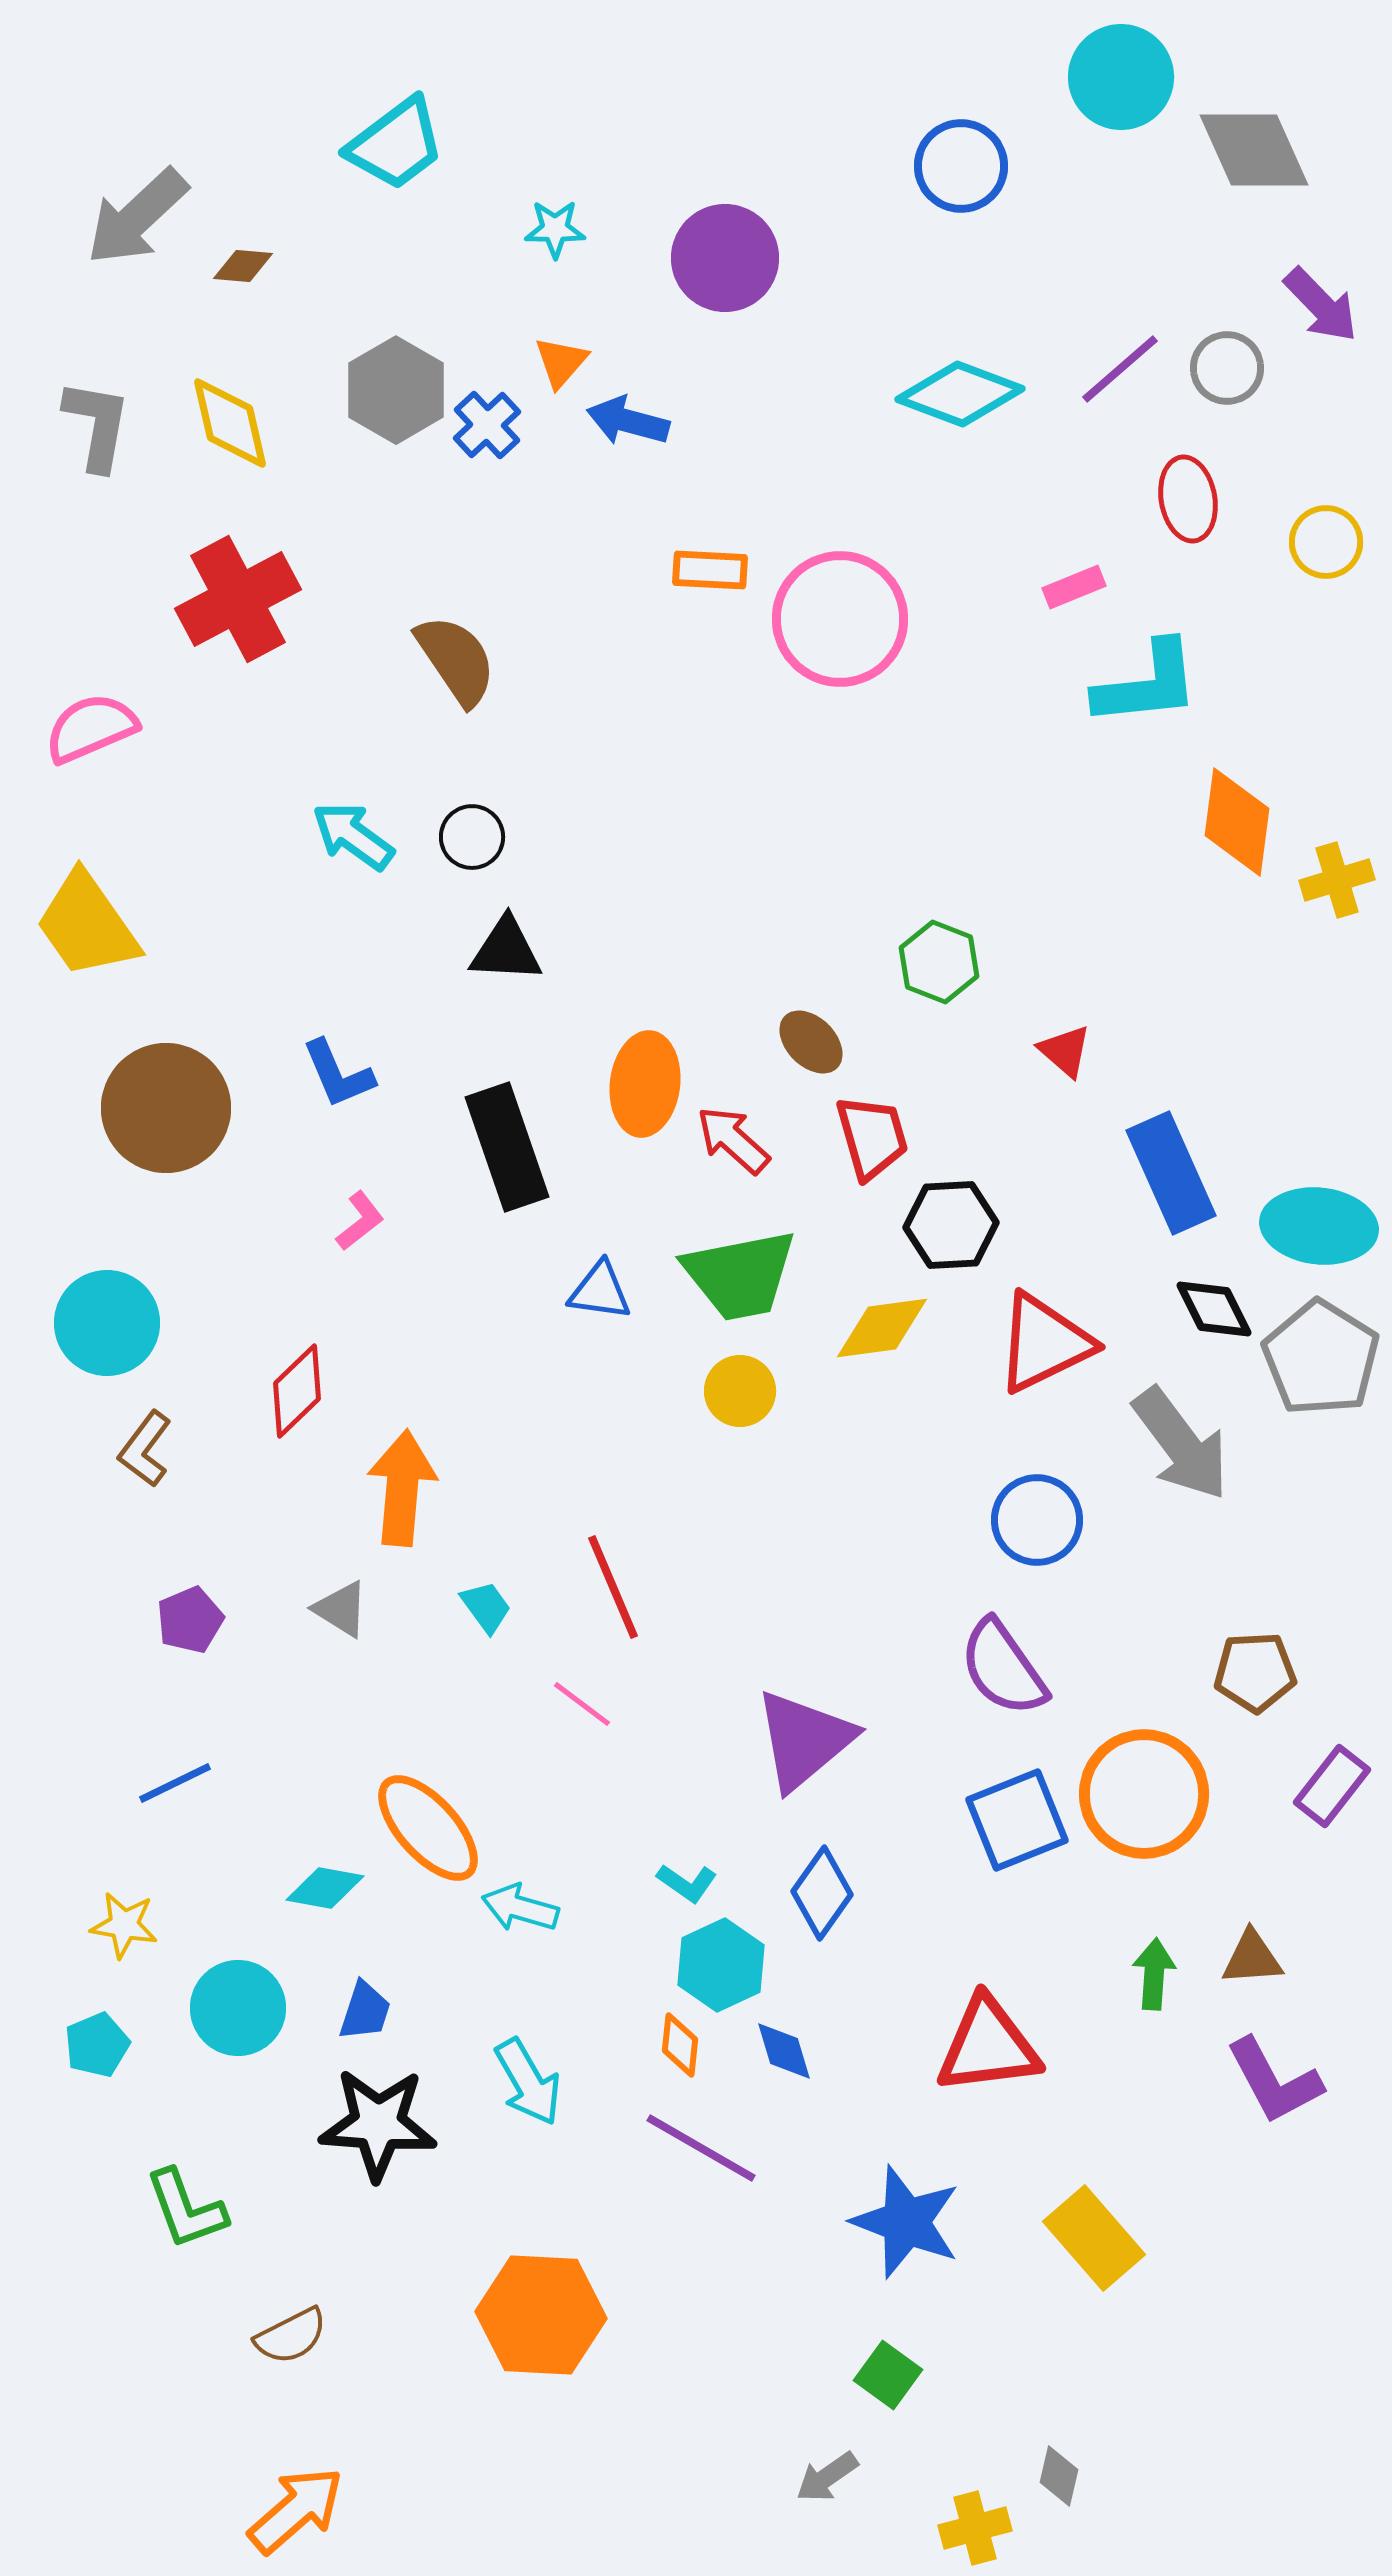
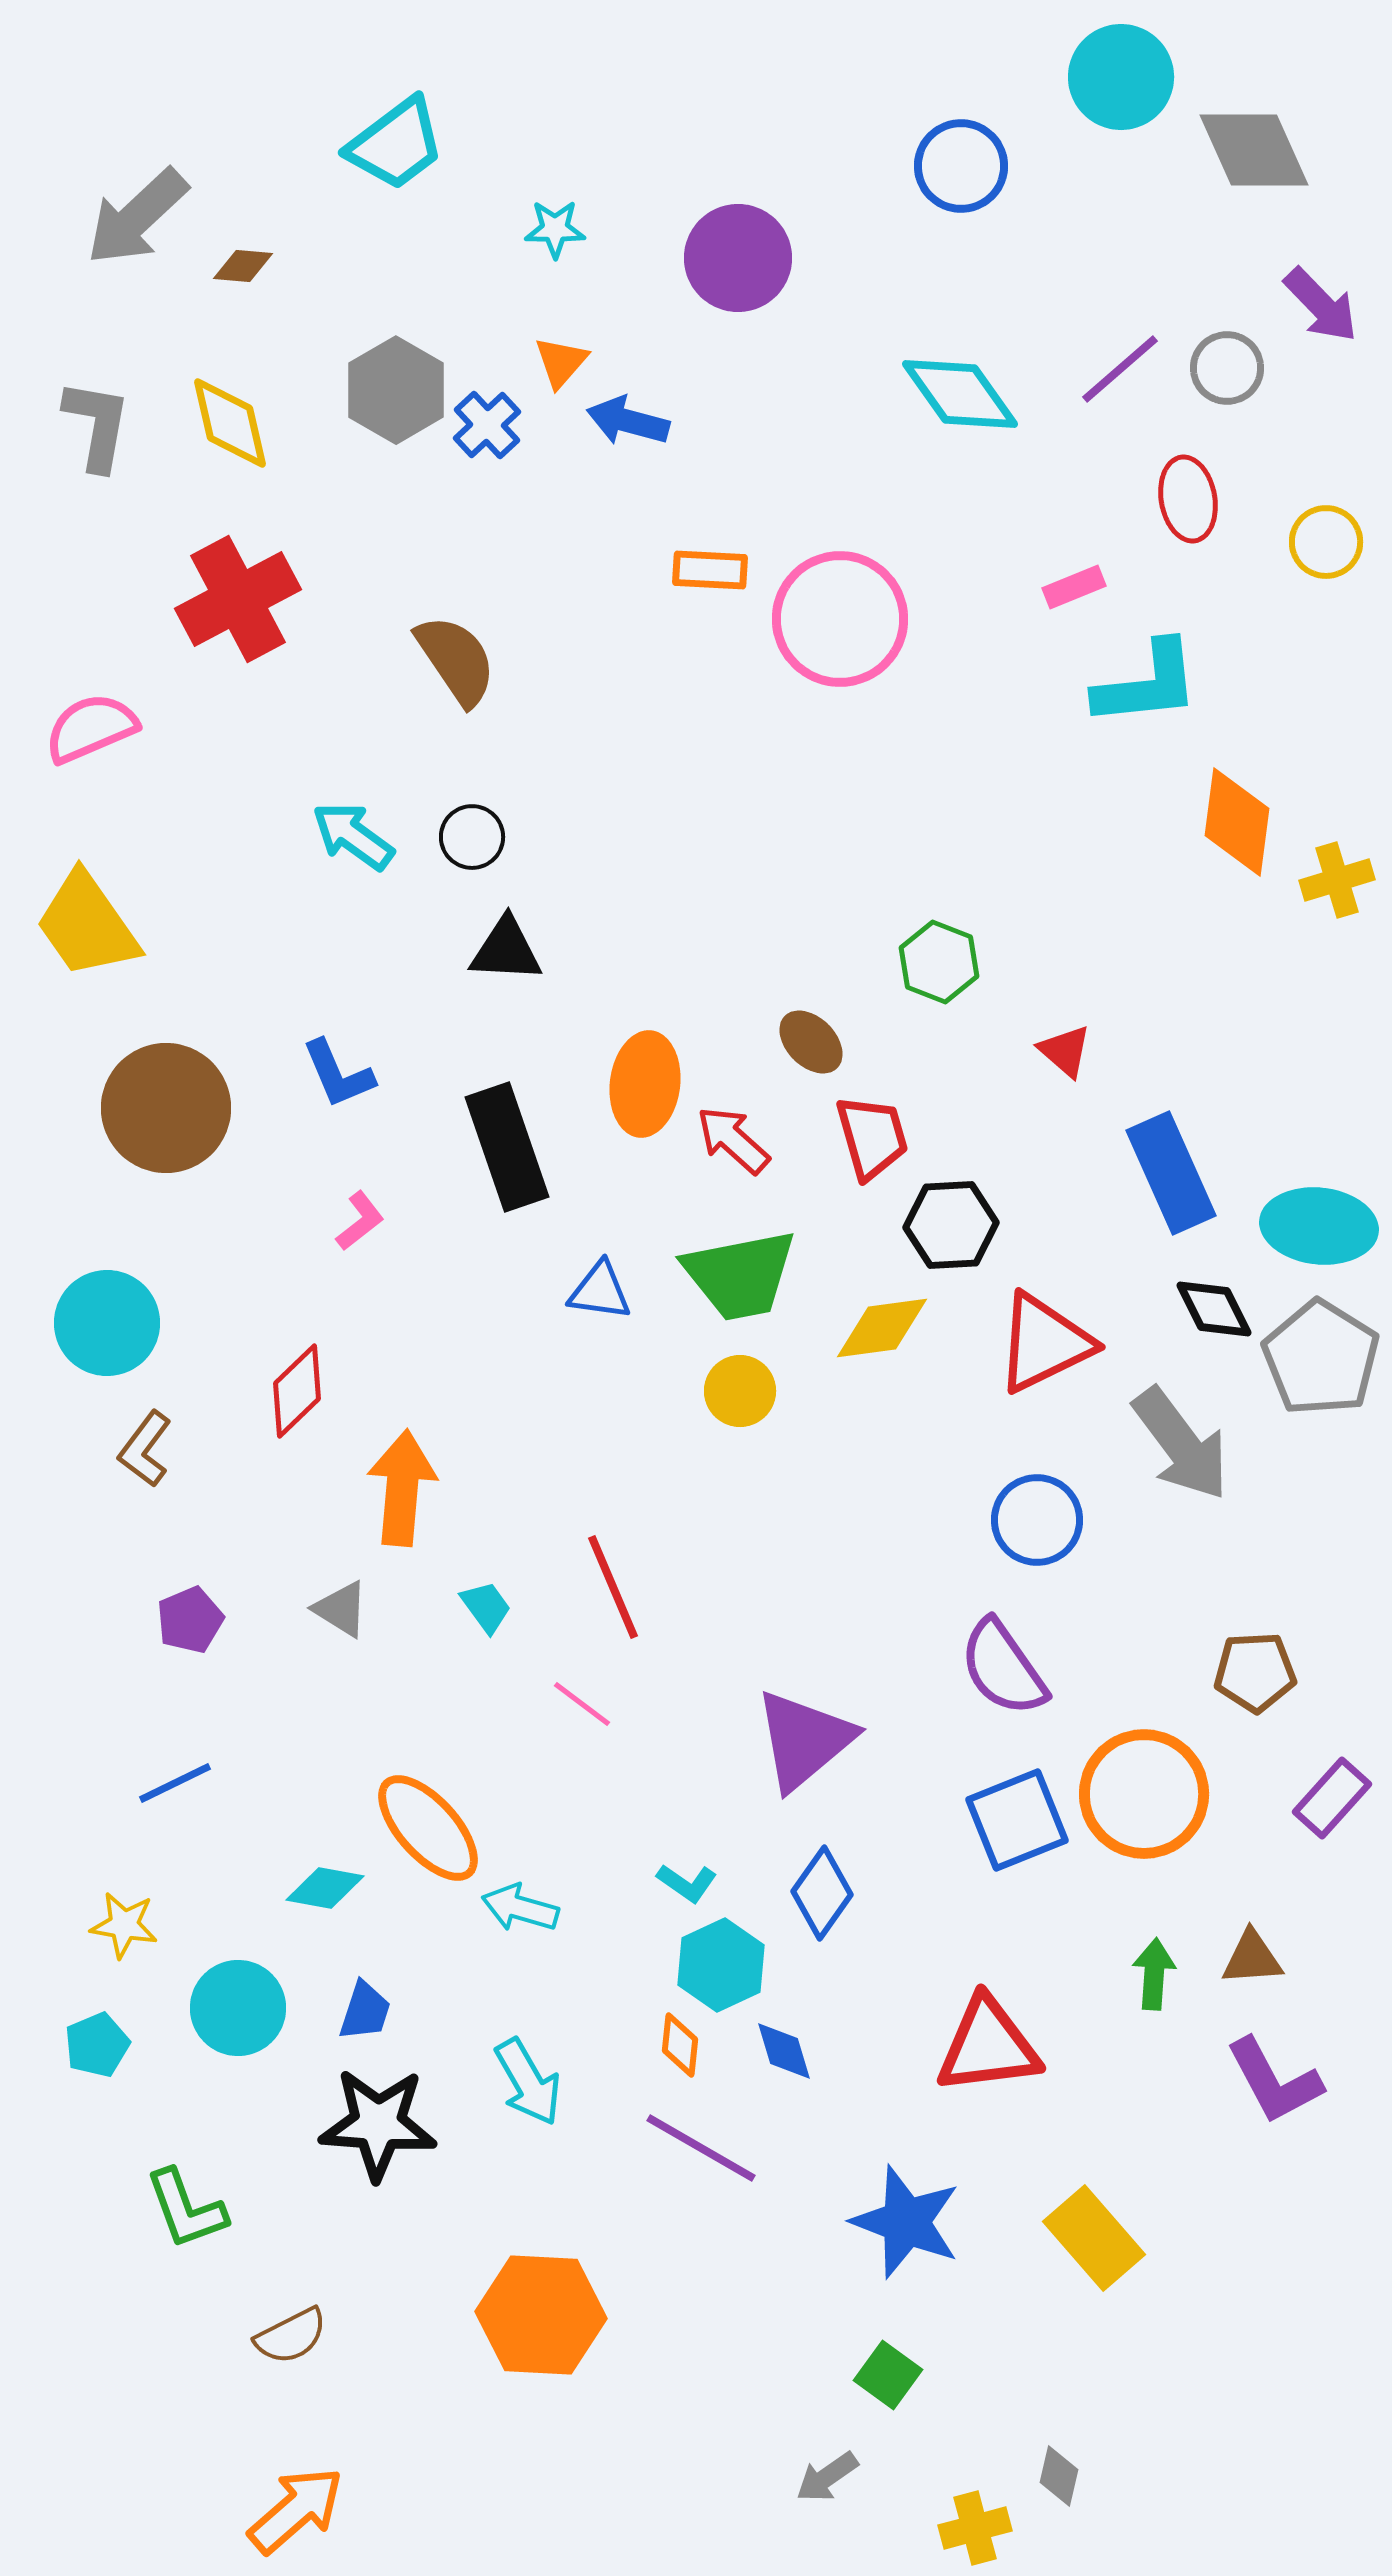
purple circle at (725, 258): moved 13 px right
cyan diamond at (960, 394): rotated 34 degrees clockwise
purple rectangle at (1332, 1786): moved 12 px down; rotated 4 degrees clockwise
